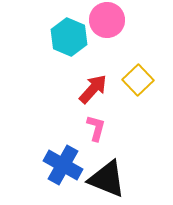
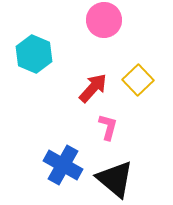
pink circle: moved 3 px left
cyan hexagon: moved 35 px left, 17 px down
red arrow: moved 1 px up
pink L-shape: moved 12 px right, 1 px up
black triangle: moved 8 px right; rotated 18 degrees clockwise
